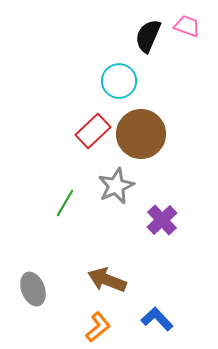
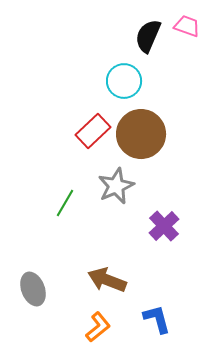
cyan circle: moved 5 px right
purple cross: moved 2 px right, 6 px down
blue L-shape: rotated 28 degrees clockwise
